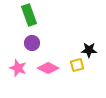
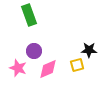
purple circle: moved 2 px right, 8 px down
pink diamond: moved 1 px down; rotated 50 degrees counterclockwise
